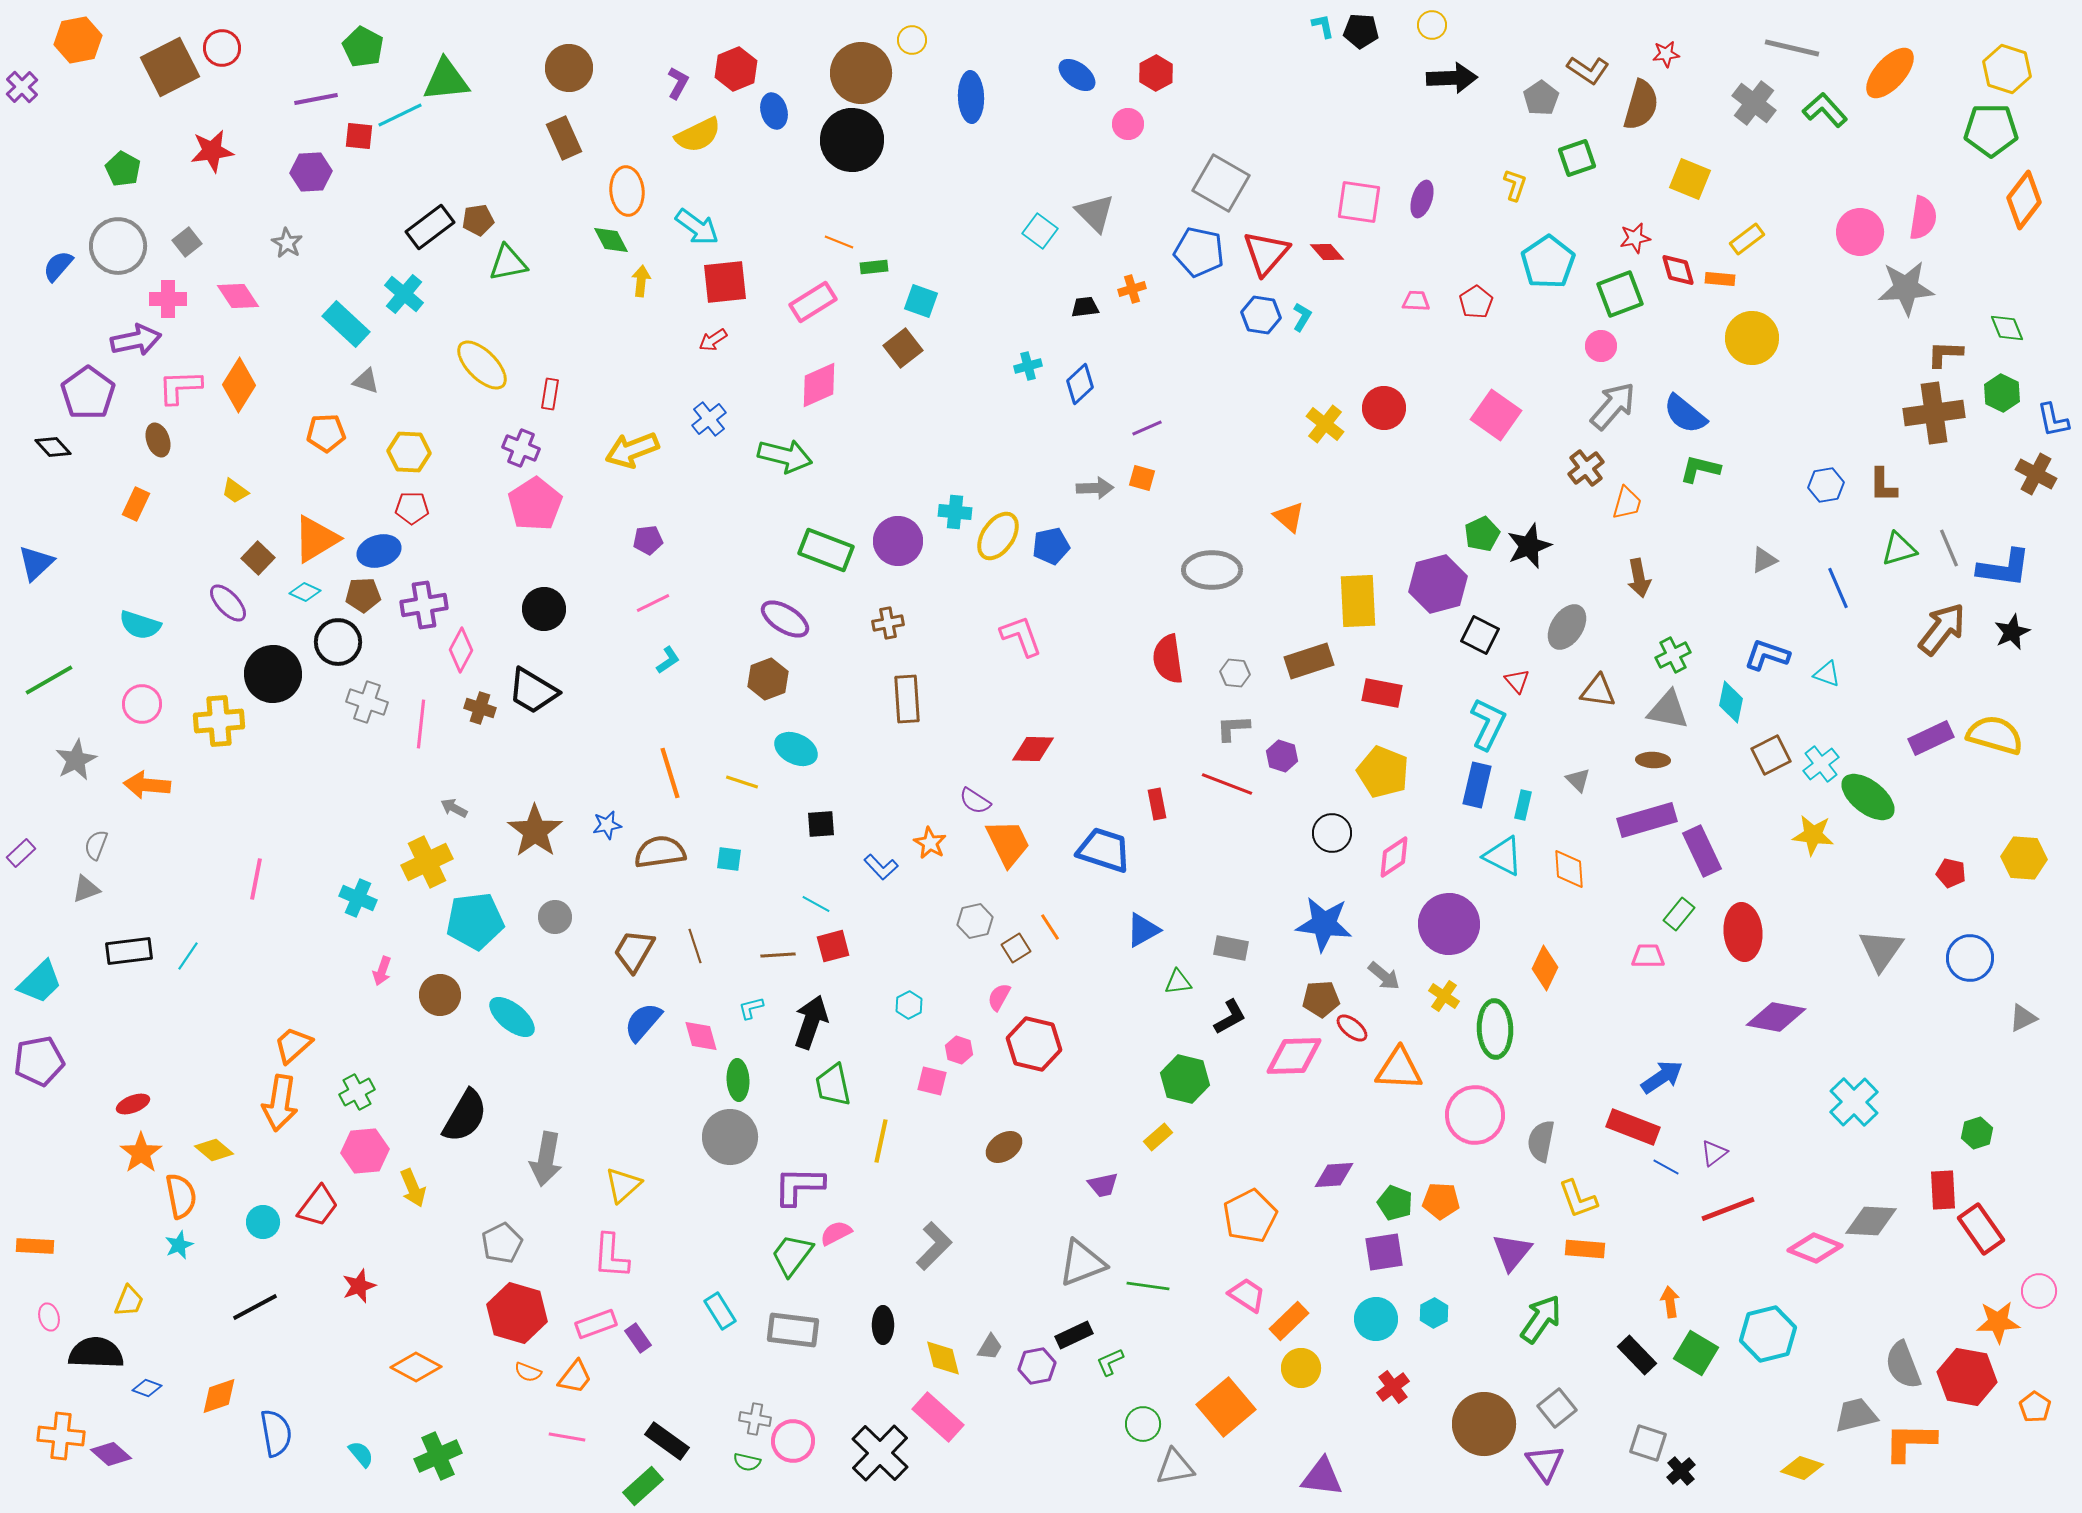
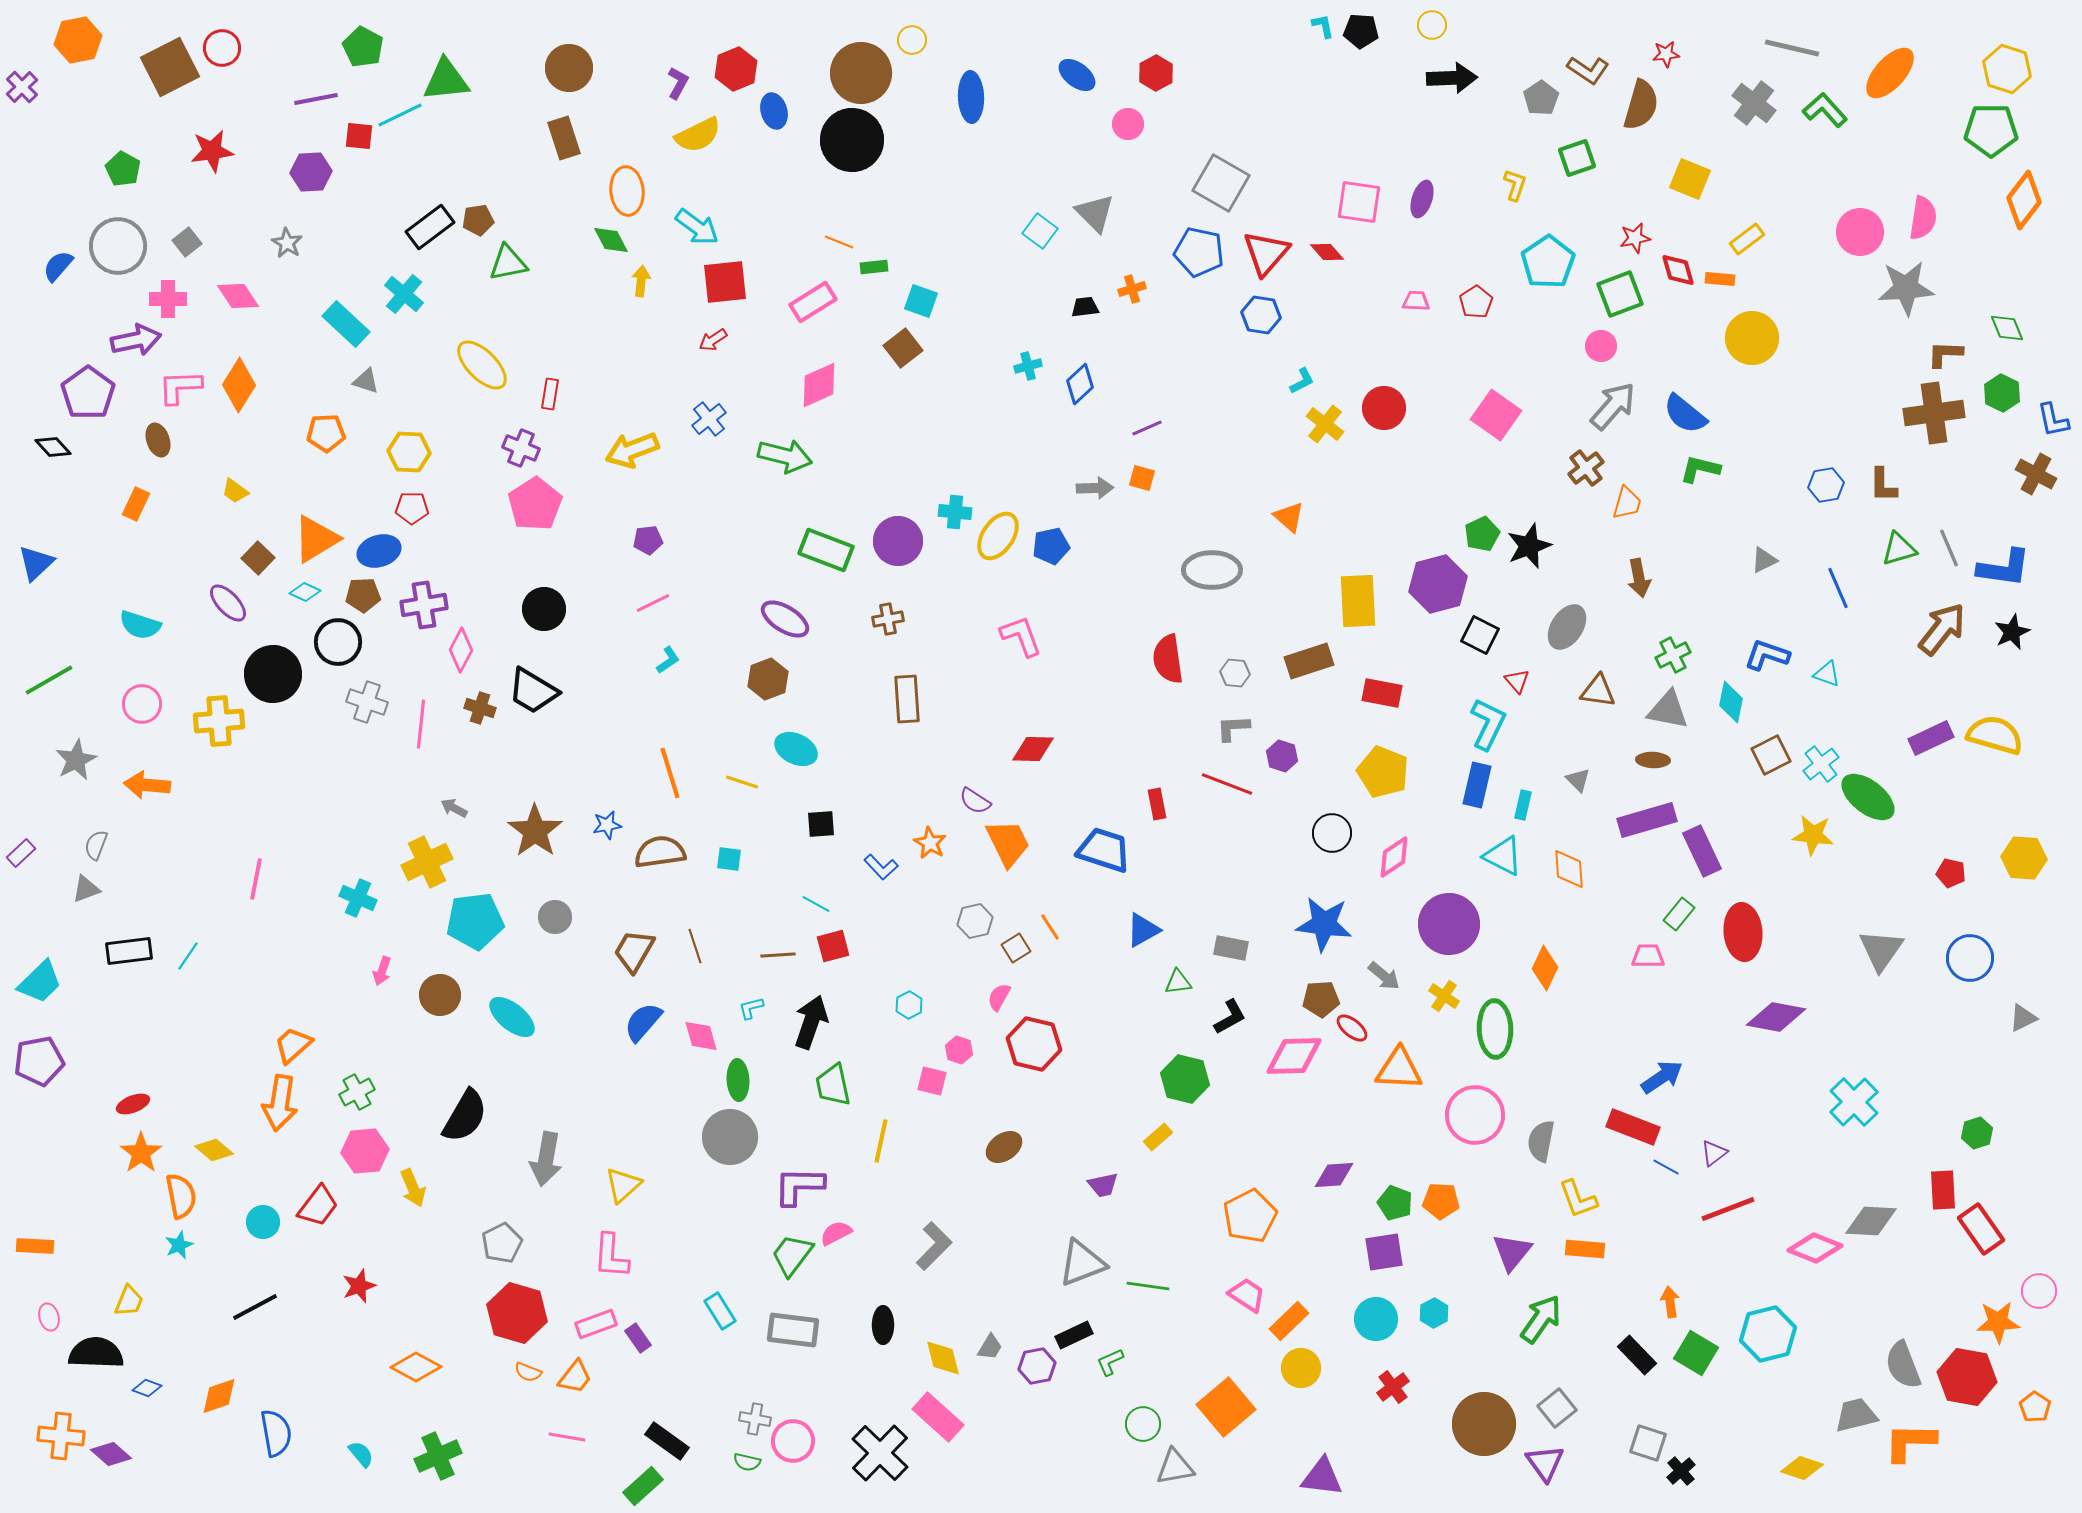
brown rectangle at (564, 138): rotated 6 degrees clockwise
cyan L-shape at (1302, 317): moved 64 px down; rotated 32 degrees clockwise
brown cross at (888, 623): moved 4 px up
